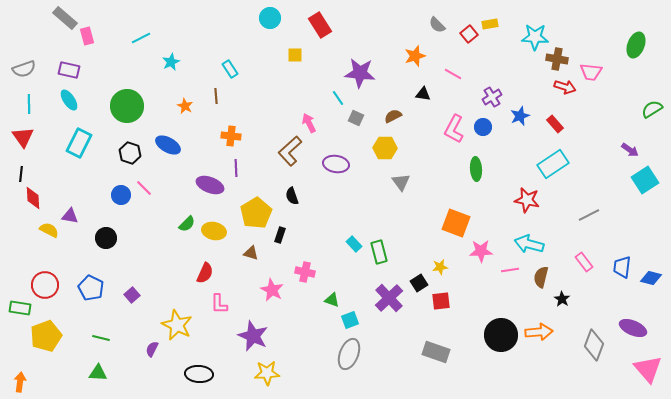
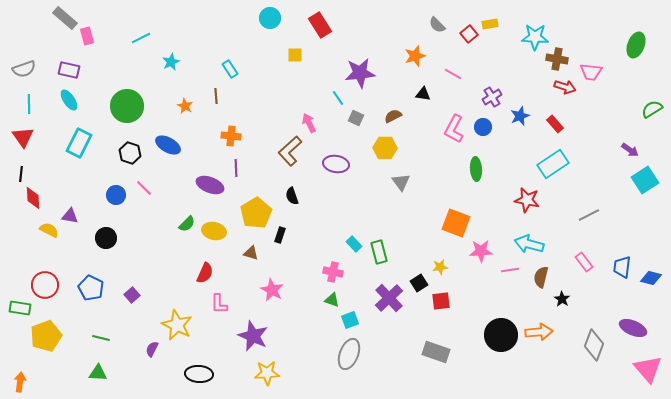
purple star at (360, 73): rotated 12 degrees counterclockwise
blue circle at (121, 195): moved 5 px left
pink cross at (305, 272): moved 28 px right
